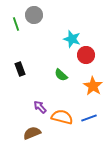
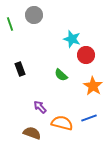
green line: moved 6 px left
orange semicircle: moved 6 px down
brown semicircle: rotated 42 degrees clockwise
